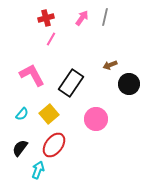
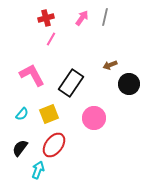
yellow square: rotated 18 degrees clockwise
pink circle: moved 2 px left, 1 px up
